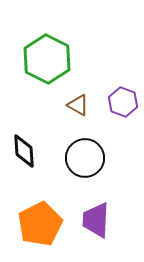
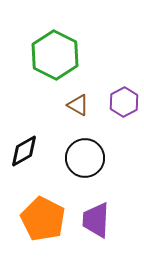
green hexagon: moved 8 px right, 4 px up
purple hexagon: moved 1 px right; rotated 12 degrees clockwise
black diamond: rotated 64 degrees clockwise
orange pentagon: moved 3 px right, 5 px up; rotated 18 degrees counterclockwise
